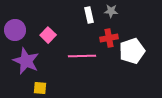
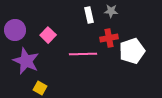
pink line: moved 1 px right, 2 px up
yellow square: rotated 24 degrees clockwise
